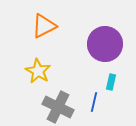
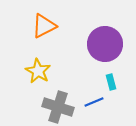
cyan rectangle: rotated 28 degrees counterclockwise
blue line: rotated 54 degrees clockwise
gray cross: rotated 8 degrees counterclockwise
